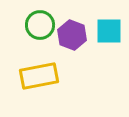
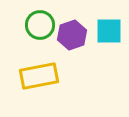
purple hexagon: rotated 20 degrees clockwise
